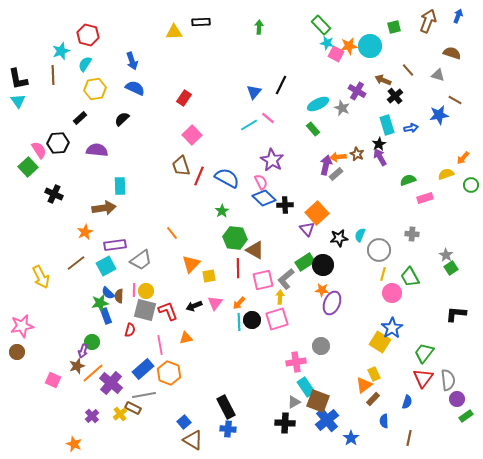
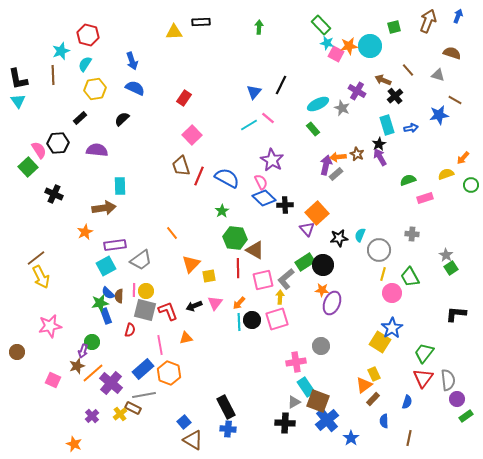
brown line at (76, 263): moved 40 px left, 5 px up
pink star at (22, 326): moved 28 px right
